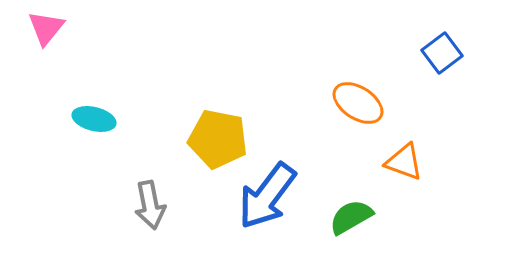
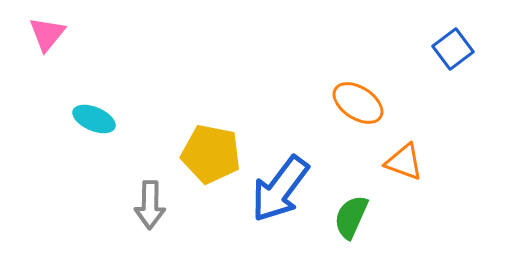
pink triangle: moved 1 px right, 6 px down
blue square: moved 11 px right, 4 px up
cyan ellipse: rotated 9 degrees clockwise
yellow pentagon: moved 7 px left, 15 px down
blue arrow: moved 13 px right, 7 px up
gray arrow: rotated 12 degrees clockwise
green semicircle: rotated 36 degrees counterclockwise
